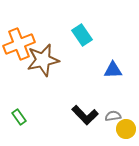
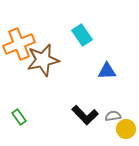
blue triangle: moved 6 px left, 1 px down
